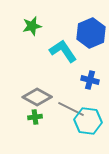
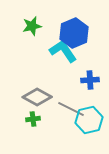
blue hexagon: moved 17 px left
blue cross: rotated 18 degrees counterclockwise
green cross: moved 2 px left, 2 px down
cyan hexagon: moved 1 px right, 1 px up; rotated 20 degrees counterclockwise
